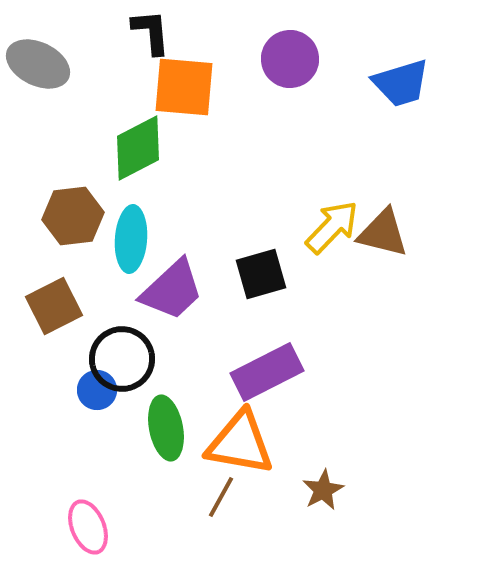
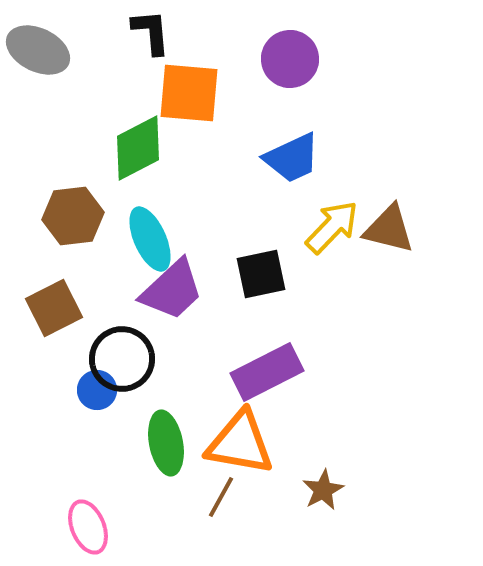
gray ellipse: moved 14 px up
blue trapezoid: moved 109 px left, 75 px down; rotated 8 degrees counterclockwise
orange square: moved 5 px right, 6 px down
brown triangle: moved 6 px right, 4 px up
cyan ellipse: moved 19 px right; rotated 28 degrees counterclockwise
black square: rotated 4 degrees clockwise
brown square: moved 2 px down
green ellipse: moved 15 px down
